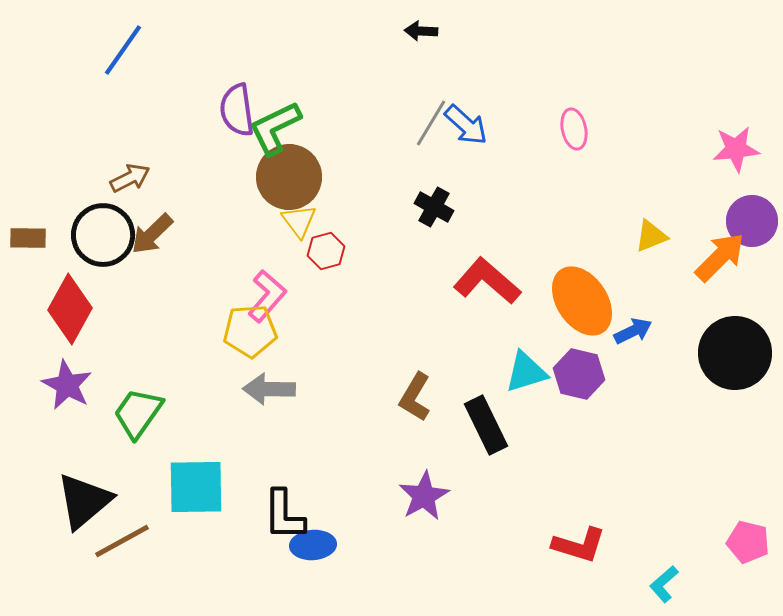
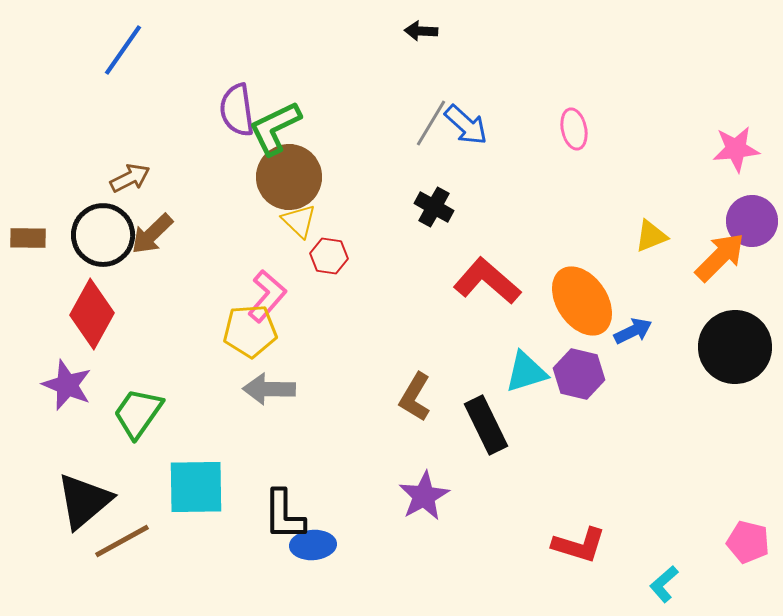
yellow triangle at (299, 221): rotated 9 degrees counterclockwise
red hexagon at (326, 251): moved 3 px right, 5 px down; rotated 24 degrees clockwise
red diamond at (70, 309): moved 22 px right, 5 px down
black circle at (735, 353): moved 6 px up
purple star at (67, 385): rotated 6 degrees counterclockwise
